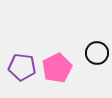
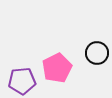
purple pentagon: moved 14 px down; rotated 12 degrees counterclockwise
